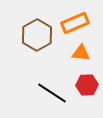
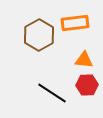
orange rectangle: rotated 16 degrees clockwise
brown hexagon: moved 2 px right
orange triangle: moved 3 px right, 7 px down
